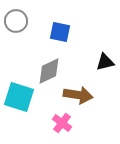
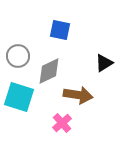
gray circle: moved 2 px right, 35 px down
blue square: moved 2 px up
black triangle: moved 1 px left, 1 px down; rotated 18 degrees counterclockwise
pink cross: rotated 12 degrees clockwise
